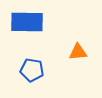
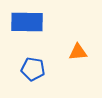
blue pentagon: moved 1 px right, 1 px up
